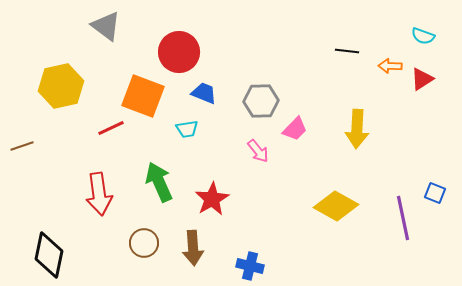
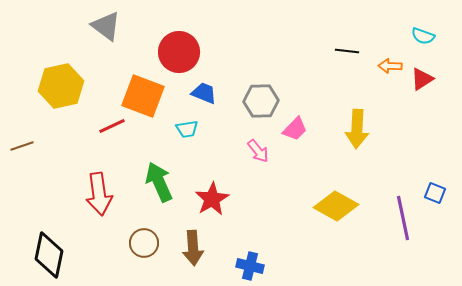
red line: moved 1 px right, 2 px up
